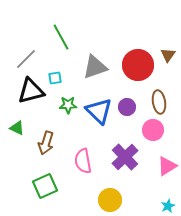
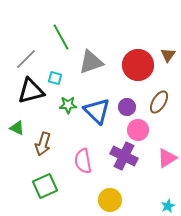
gray triangle: moved 4 px left, 5 px up
cyan square: rotated 24 degrees clockwise
brown ellipse: rotated 40 degrees clockwise
blue triangle: moved 2 px left
pink circle: moved 15 px left
brown arrow: moved 3 px left, 1 px down
purple cross: moved 1 px left, 1 px up; rotated 20 degrees counterclockwise
pink triangle: moved 8 px up
